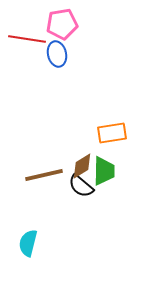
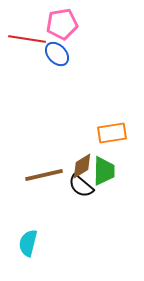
blue ellipse: rotated 30 degrees counterclockwise
